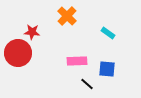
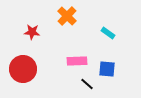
red circle: moved 5 px right, 16 px down
